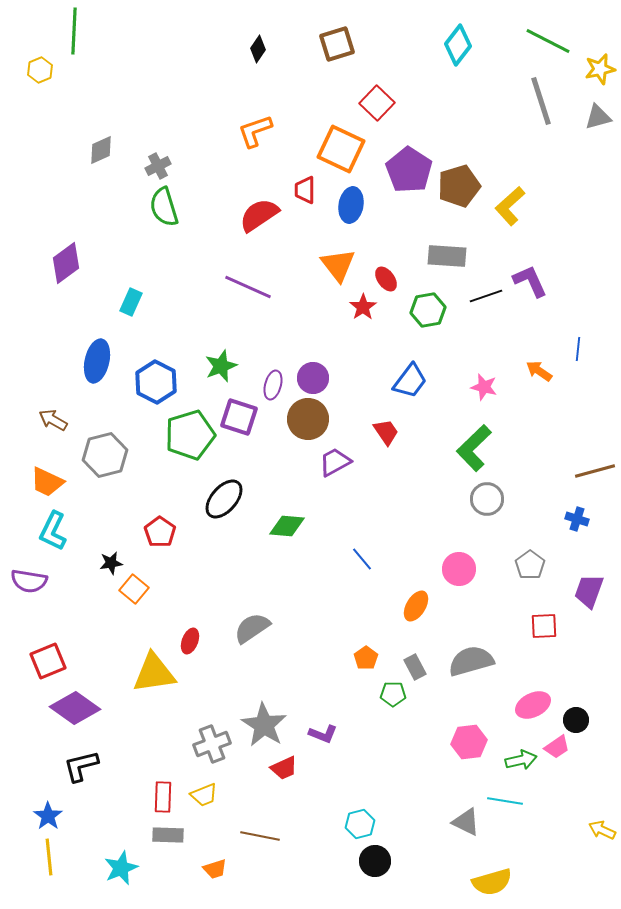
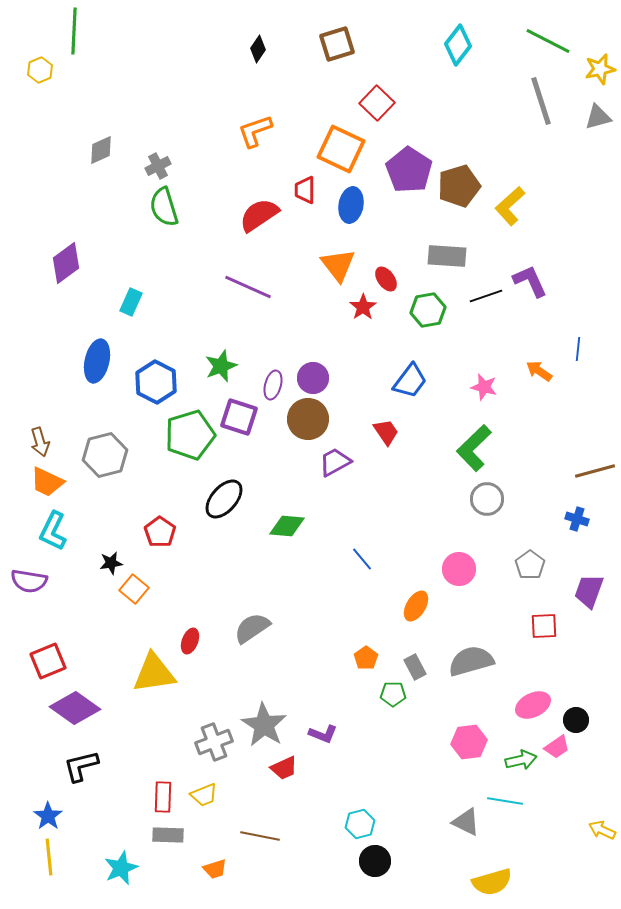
brown arrow at (53, 420): moved 13 px left, 22 px down; rotated 136 degrees counterclockwise
gray cross at (212, 744): moved 2 px right, 2 px up
